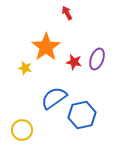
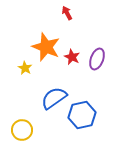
orange star: rotated 16 degrees counterclockwise
red star: moved 2 px left, 5 px up; rotated 14 degrees clockwise
yellow star: rotated 16 degrees clockwise
